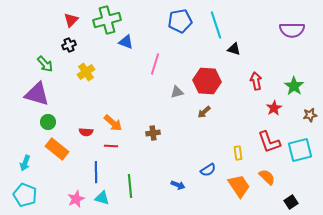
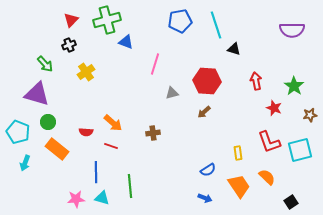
gray triangle: moved 5 px left, 1 px down
red star: rotated 21 degrees counterclockwise
red line: rotated 16 degrees clockwise
blue arrow: moved 27 px right, 13 px down
cyan pentagon: moved 7 px left, 63 px up
pink star: rotated 18 degrees clockwise
